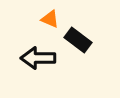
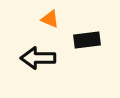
black rectangle: moved 9 px right; rotated 44 degrees counterclockwise
